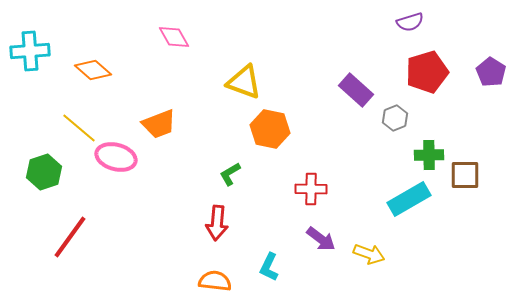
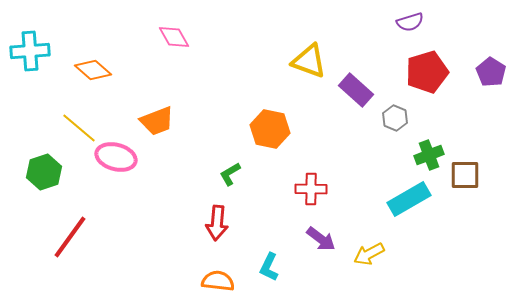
yellow triangle: moved 65 px right, 21 px up
gray hexagon: rotated 15 degrees counterclockwise
orange trapezoid: moved 2 px left, 3 px up
green cross: rotated 20 degrees counterclockwise
yellow arrow: rotated 132 degrees clockwise
orange semicircle: moved 3 px right
